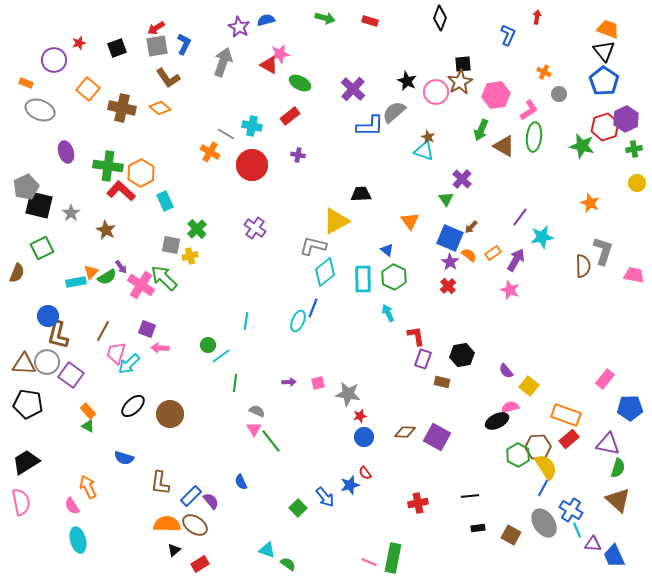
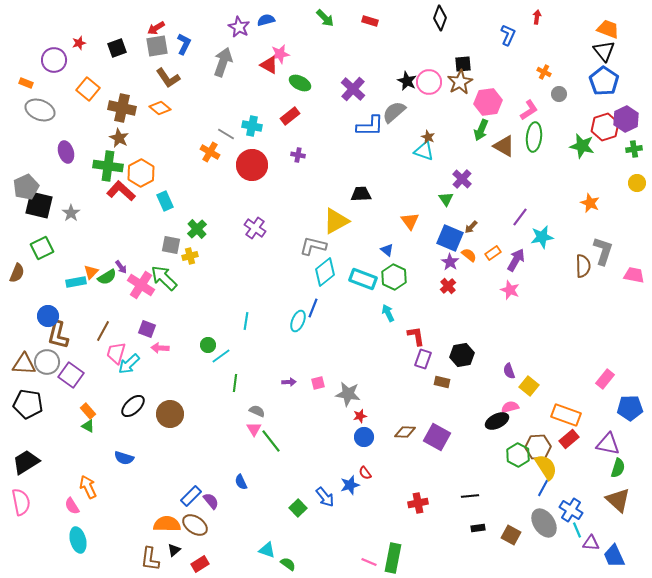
green arrow at (325, 18): rotated 30 degrees clockwise
pink circle at (436, 92): moved 7 px left, 10 px up
pink hexagon at (496, 95): moved 8 px left, 7 px down
brown star at (106, 230): moved 13 px right, 92 px up
cyan rectangle at (363, 279): rotated 68 degrees counterclockwise
purple semicircle at (506, 371): moved 3 px right; rotated 21 degrees clockwise
brown L-shape at (160, 483): moved 10 px left, 76 px down
purple triangle at (593, 544): moved 2 px left, 1 px up
